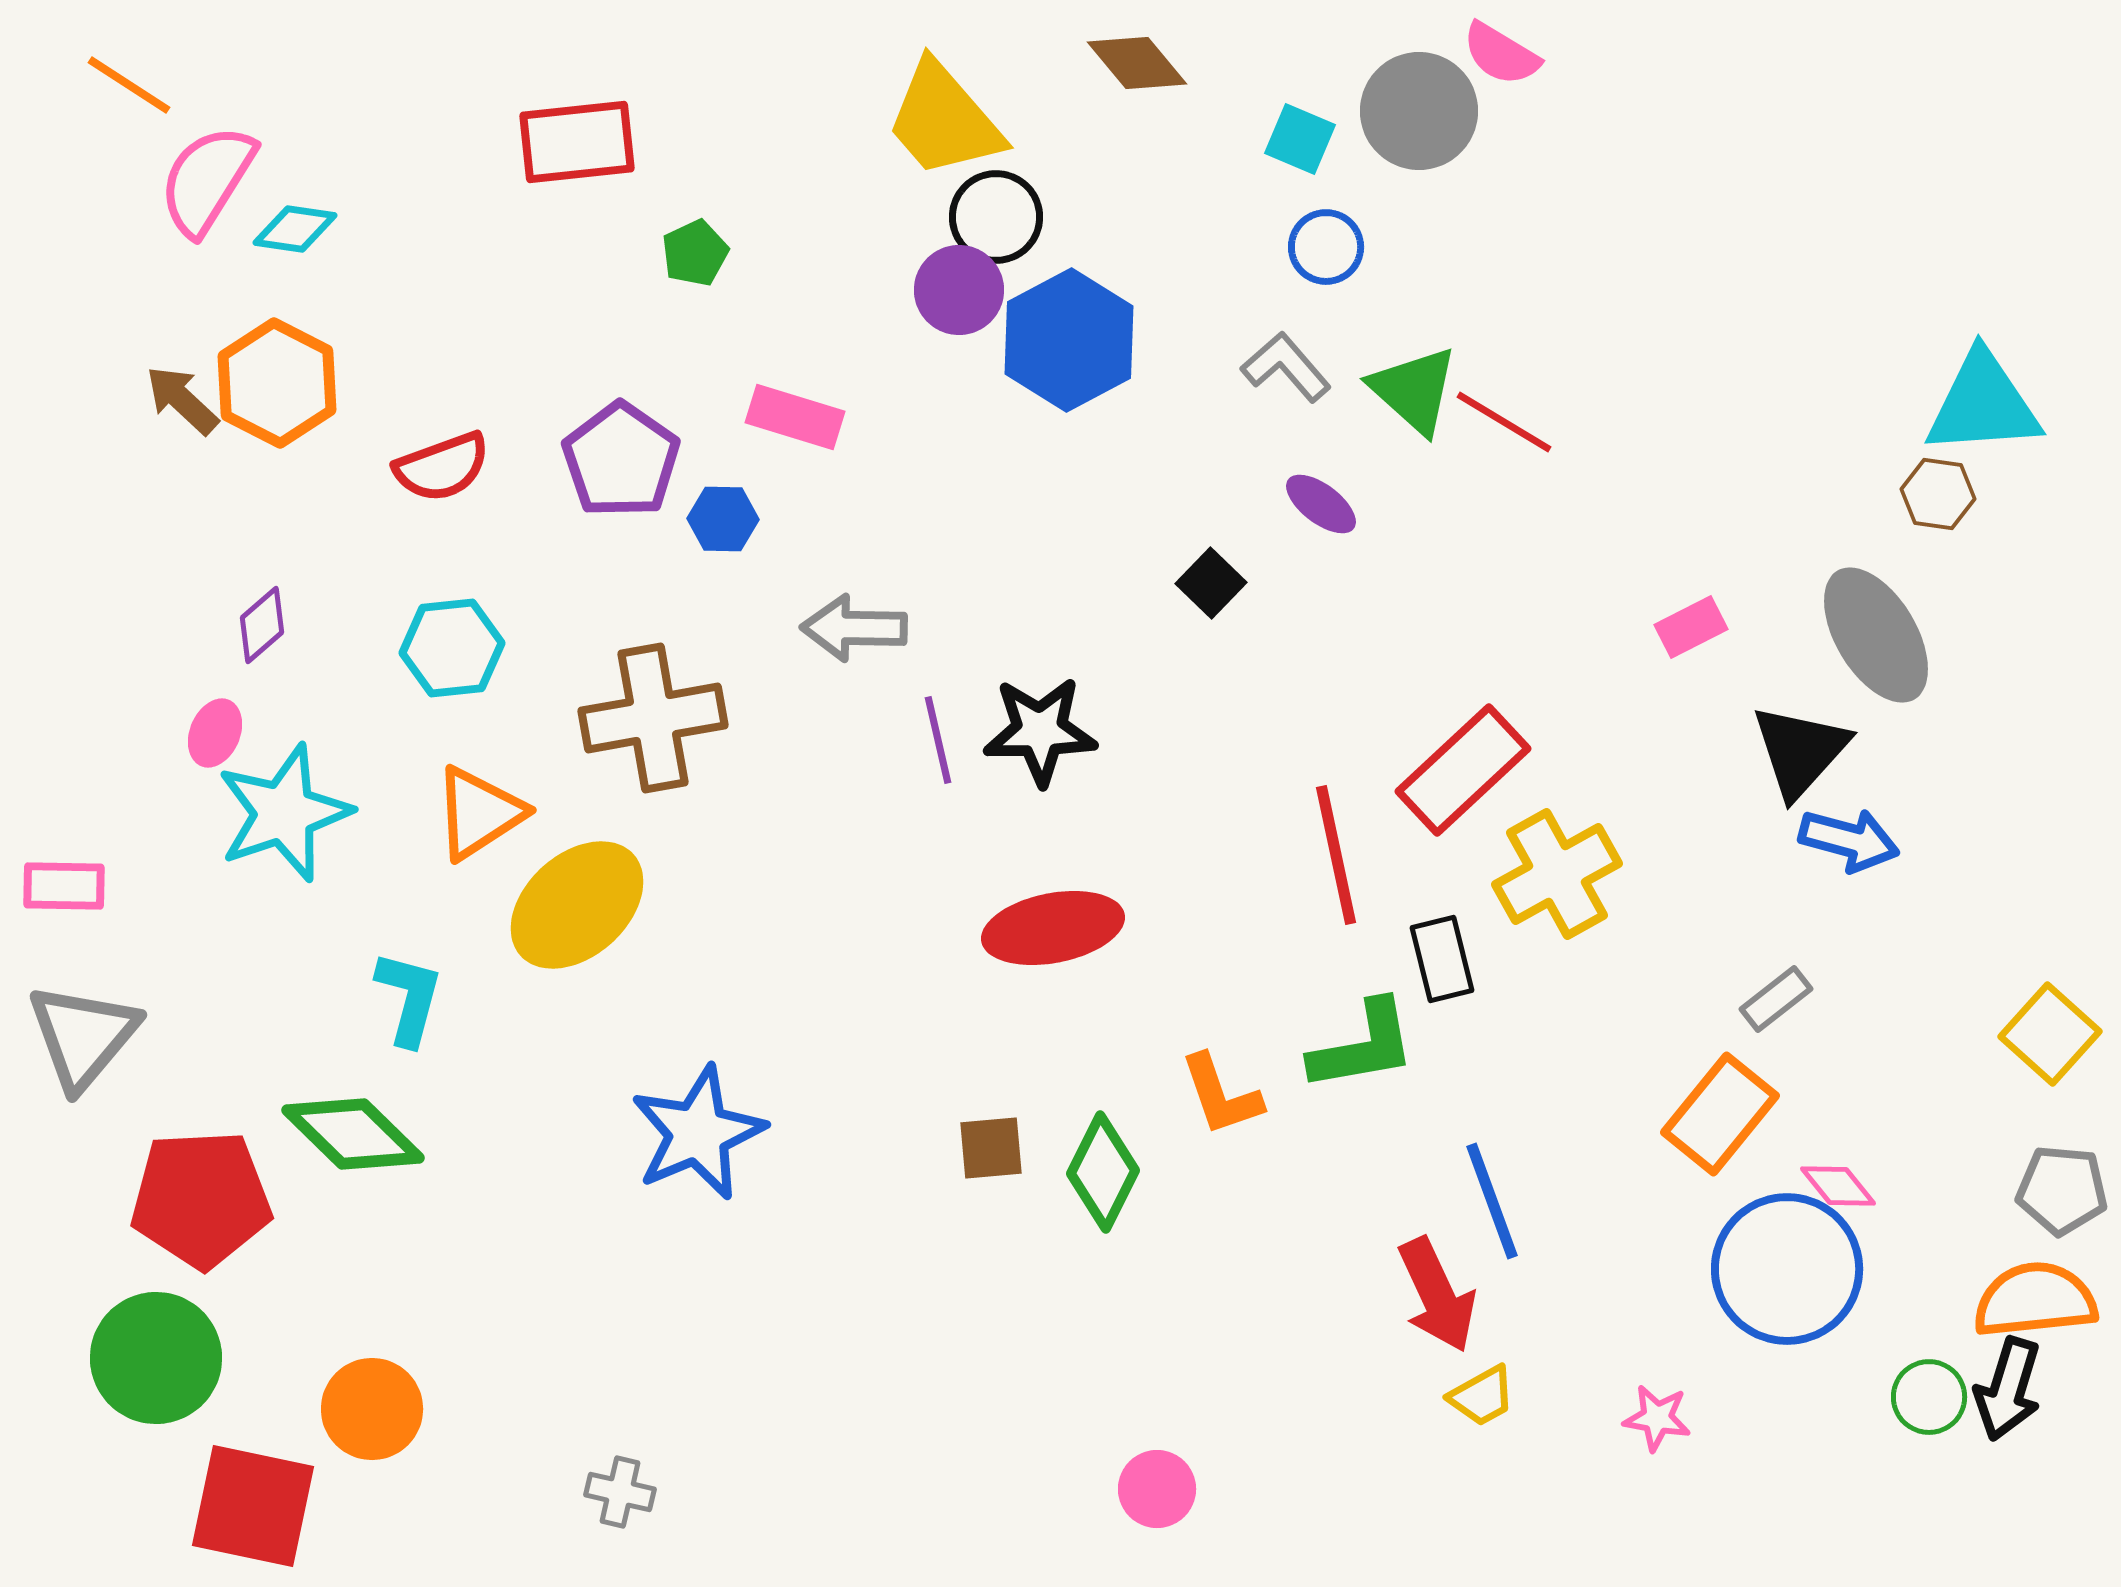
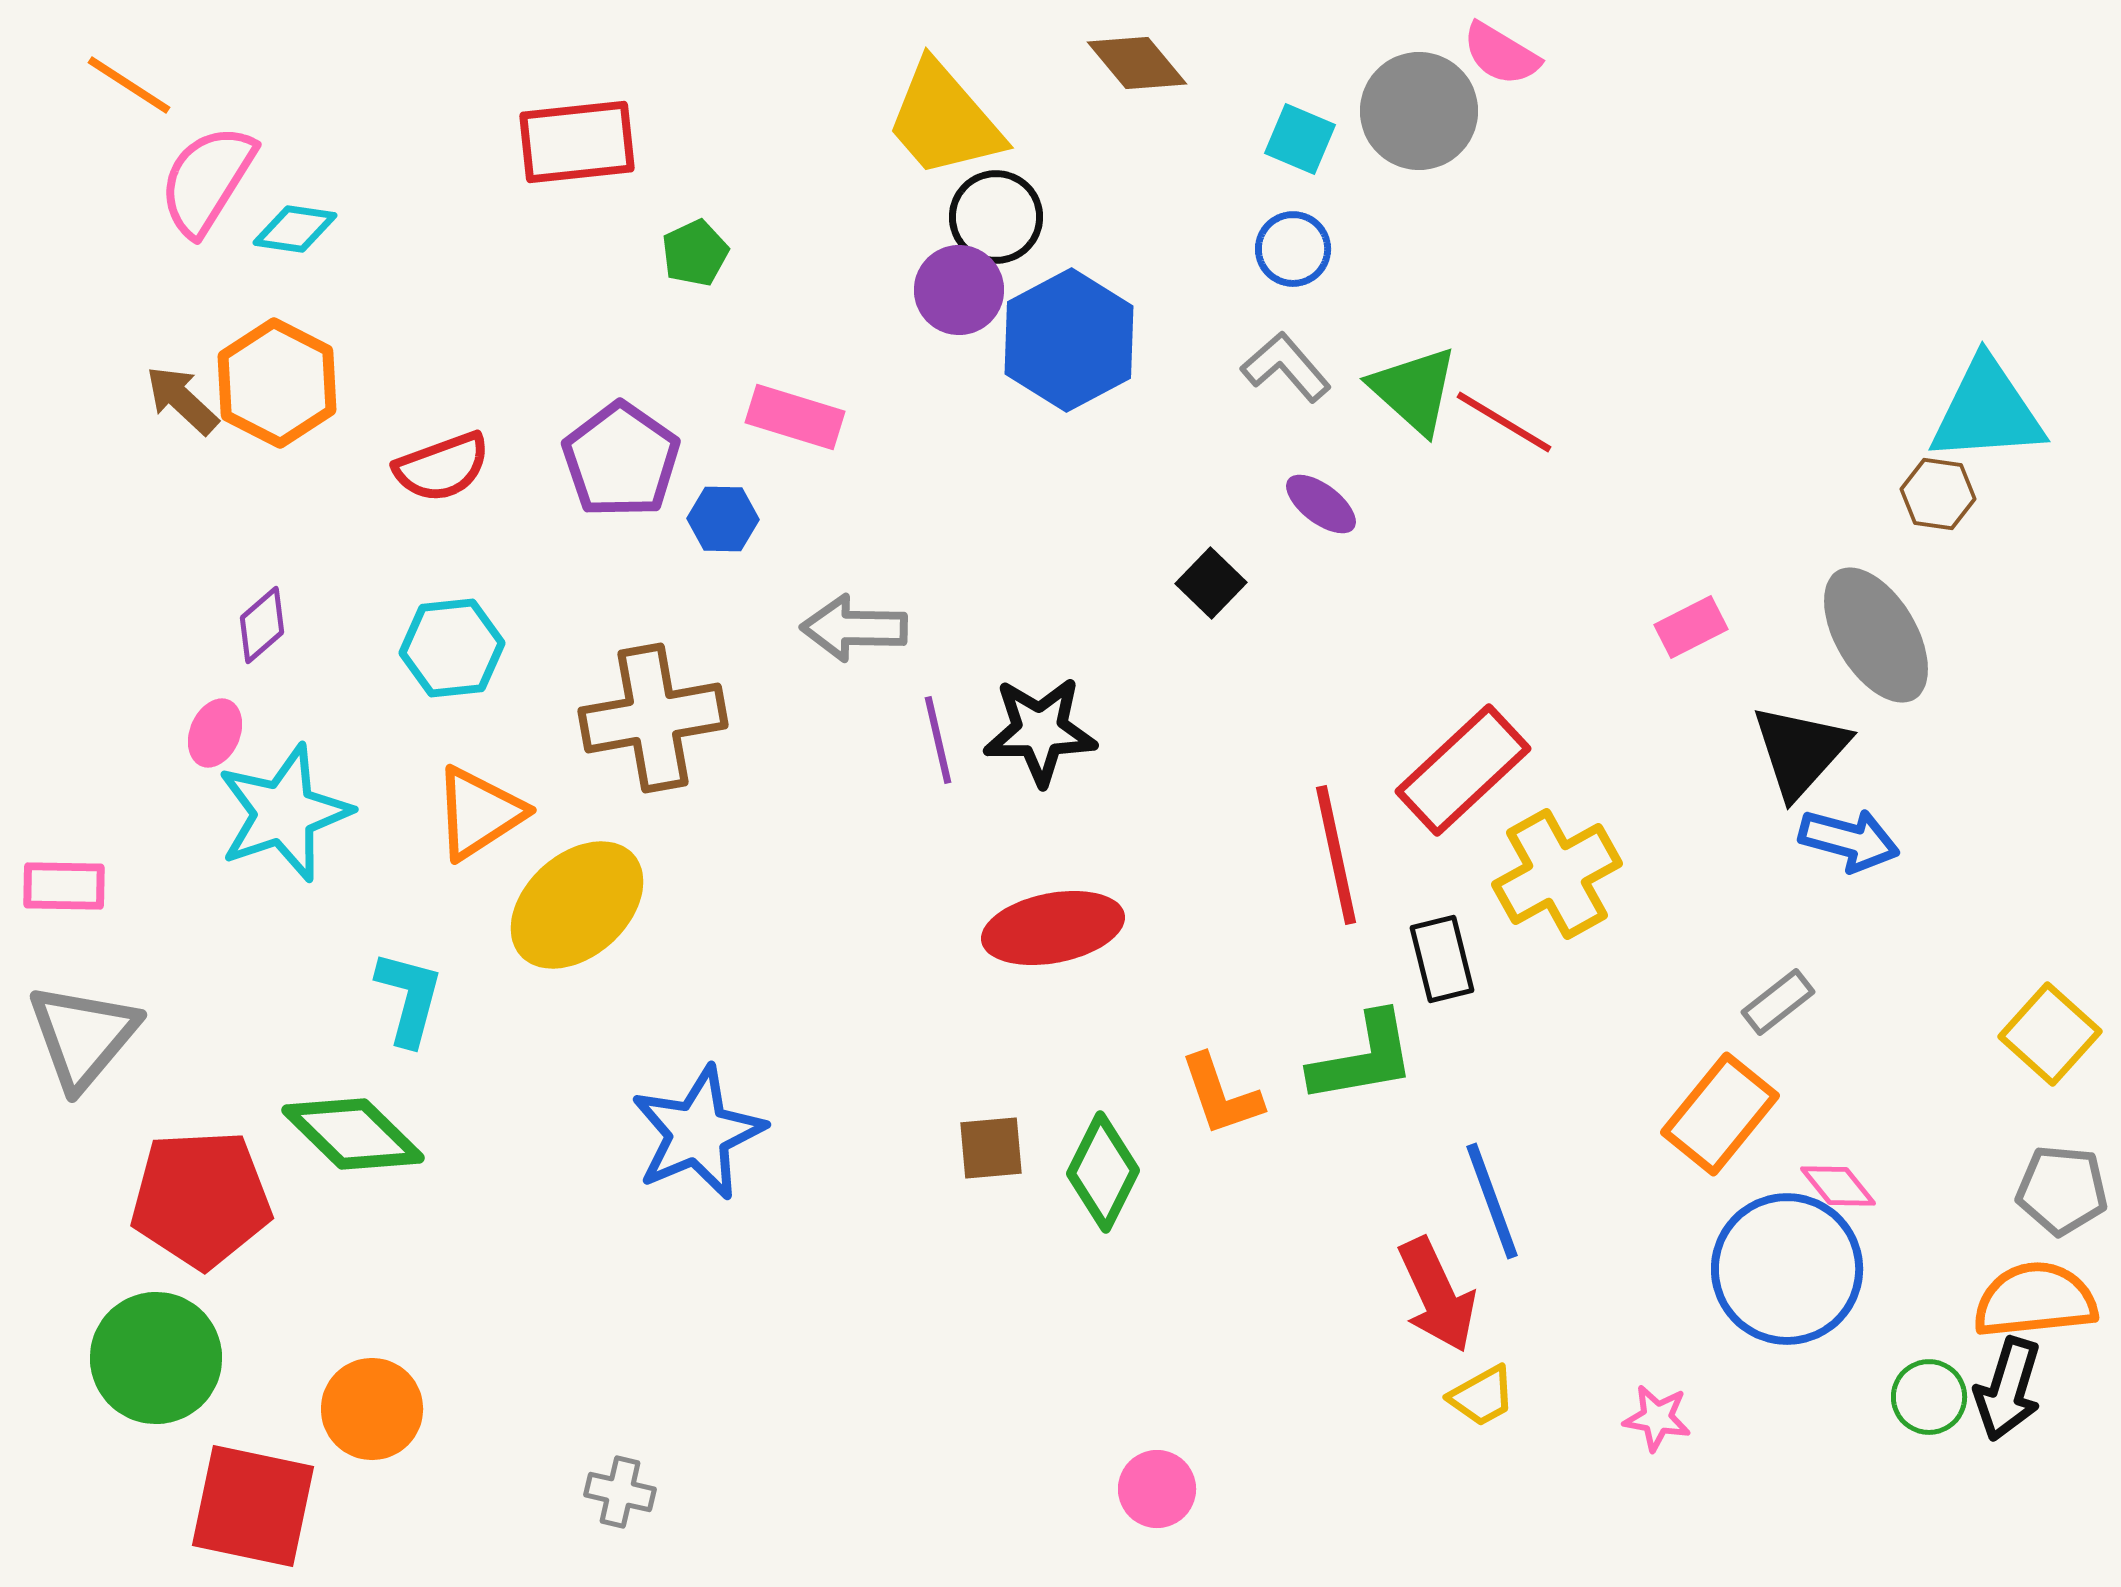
blue circle at (1326, 247): moved 33 px left, 2 px down
cyan triangle at (1983, 404): moved 4 px right, 7 px down
gray rectangle at (1776, 999): moved 2 px right, 3 px down
green L-shape at (1363, 1046): moved 12 px down
